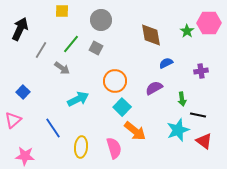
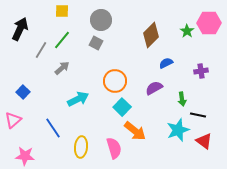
brown diamond: rotated 55 degrees clockwise
green line: moved 9 px left, 4 px up
gray square: moved 5 px up
gray arrow: rotated 77 degrees counterclockwise
